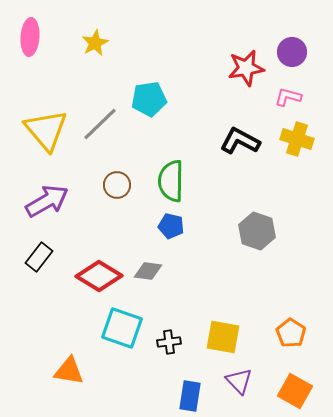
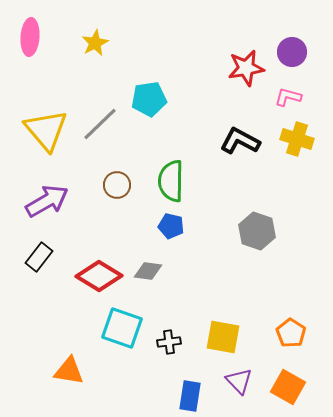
orange square: moved 7 px left, 4 px up
